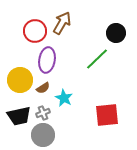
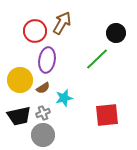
cyan star: rotated 30 degrees clockwise
